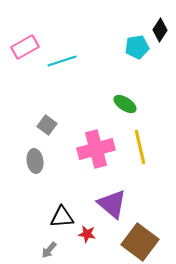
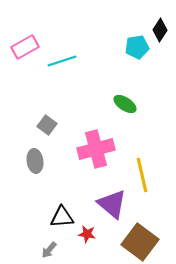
yellow line: moved 2 px right, 28 px down
